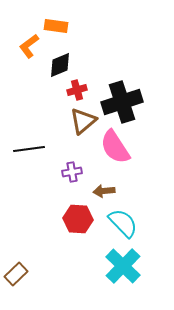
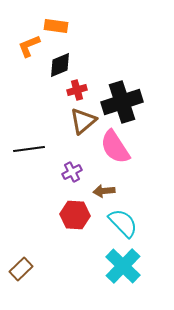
orange L-shape: rotated 15 degrees clockwise
purple cross: rotated 18 degrees counterclockwise
red hexagon: moved 3 px left, 4 px up
brown rectangle: moved 5 px right, 5 px up
